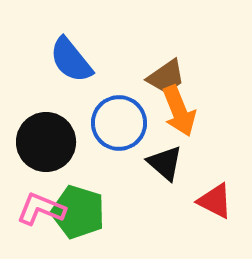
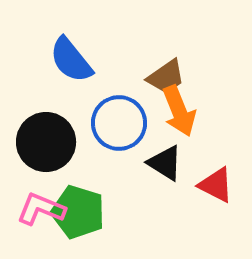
black triangle: rotated 9 degrees counterclockwise
red triangle: moved 1 px right, 16 px up
